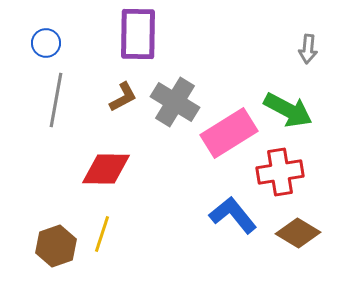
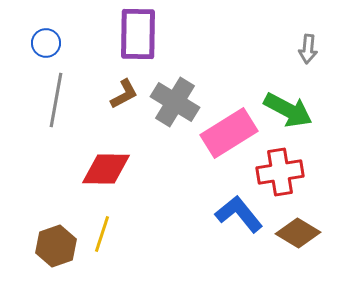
brown L-shape: moved 1 px right, 3 px up
blue L-shape: moved 6 px right, 1 px up
